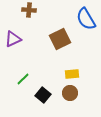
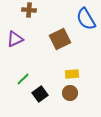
purple triangle: moved 2 px right
black square: moved 3 px left, 1 px up; rotated 14 degrees clockwise
